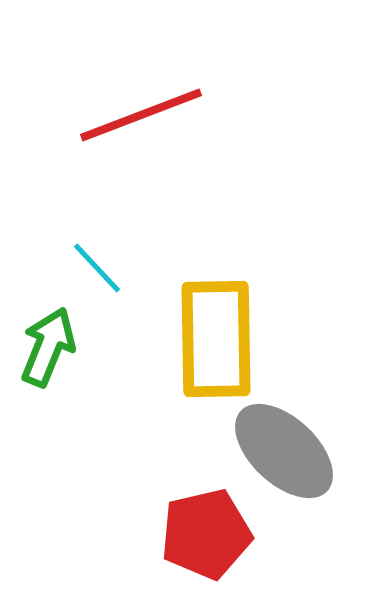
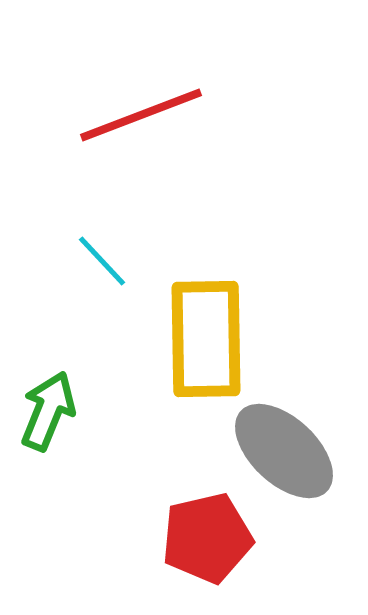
cyan line: moved 5 px right, 7 px up
yellow rectangle: moved 10 px left
green arrow: moved 64 px down
red pentagon: moved 1 px right, 4 px down
